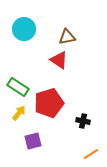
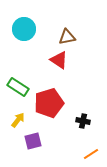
yellow arrow: moved 1 px left, 7 px down
